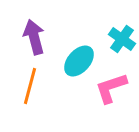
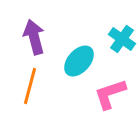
pink L-shape: moved 1 px left, 6 px down
